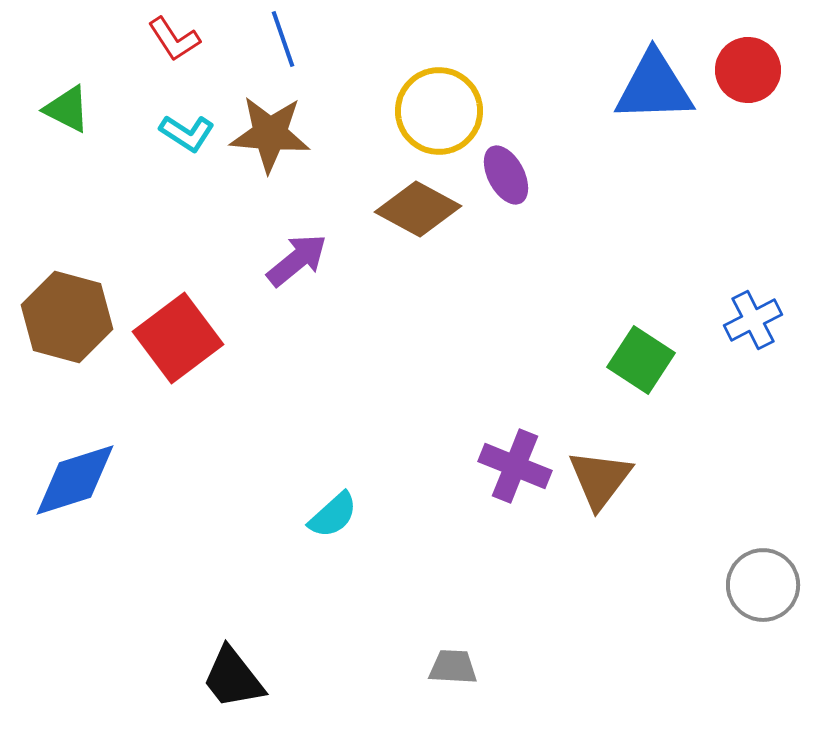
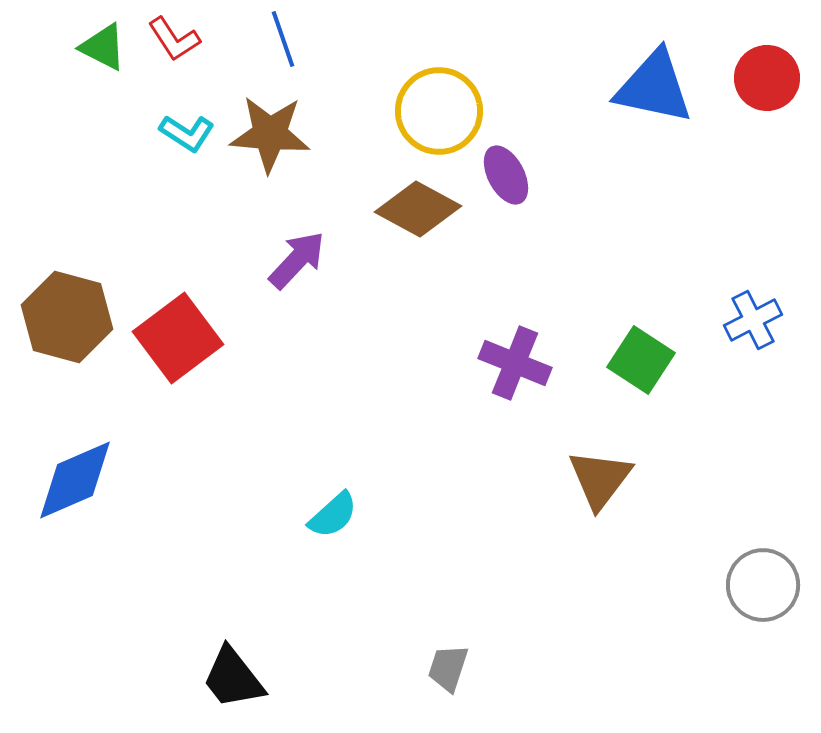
red circle: moved 19 px right, 8 px down
blue triangle: rotated 14 degrees clockwise
green triangle: moved 36 px right, 62 px up
purple arrow: rotated 8 degrees counterclockwise
purple cross: moved 103 px up
blue diamond: rotated 6 degrees counterclockwise
gray trapezoid: moved 5 px left, 1 px down; rotated 75 degrees counterclockwise
